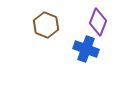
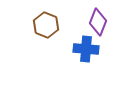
blue cross: rotated 15 degrees counterclockwise
